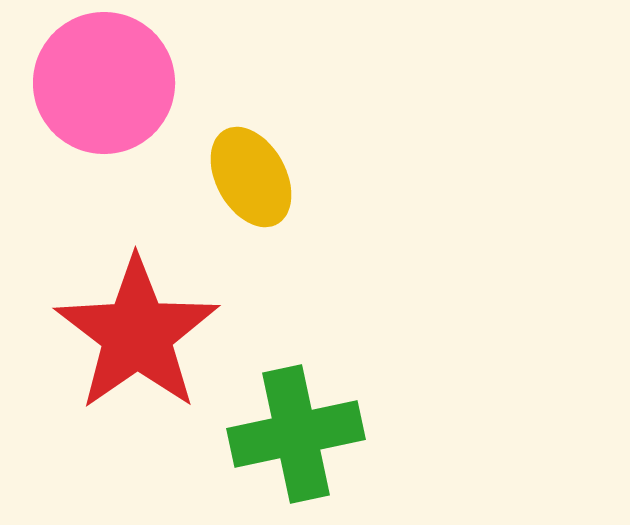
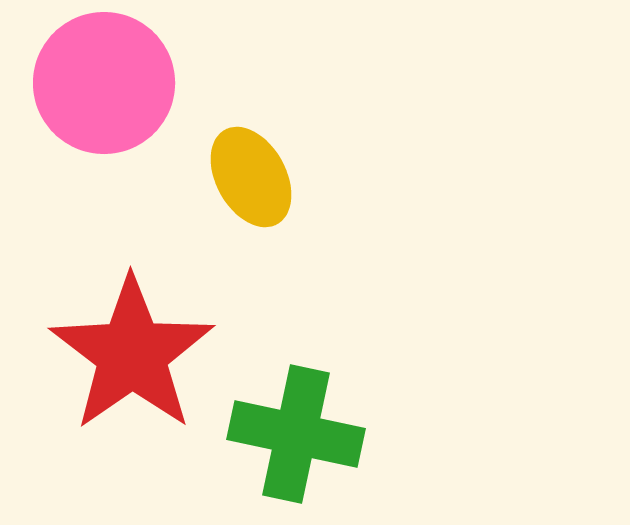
red star: moved 5 px left, 20 px down
green cross: rotated 24 degrees clockwise
